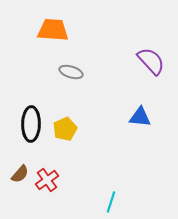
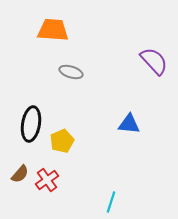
purple semicircle: moved 3 px right
blue triangle: moved 11 px left, 7 px down
black ellipse: rotated 8 degrees clockwise
yellow pentagon: moved 3 px left, 12 px down
